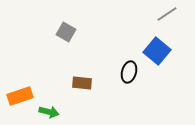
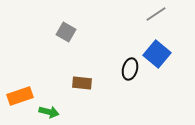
gray line: moved 11 px left
blue square: moved 3 px down
black ellipse: moved 1 px right, 3 px up
